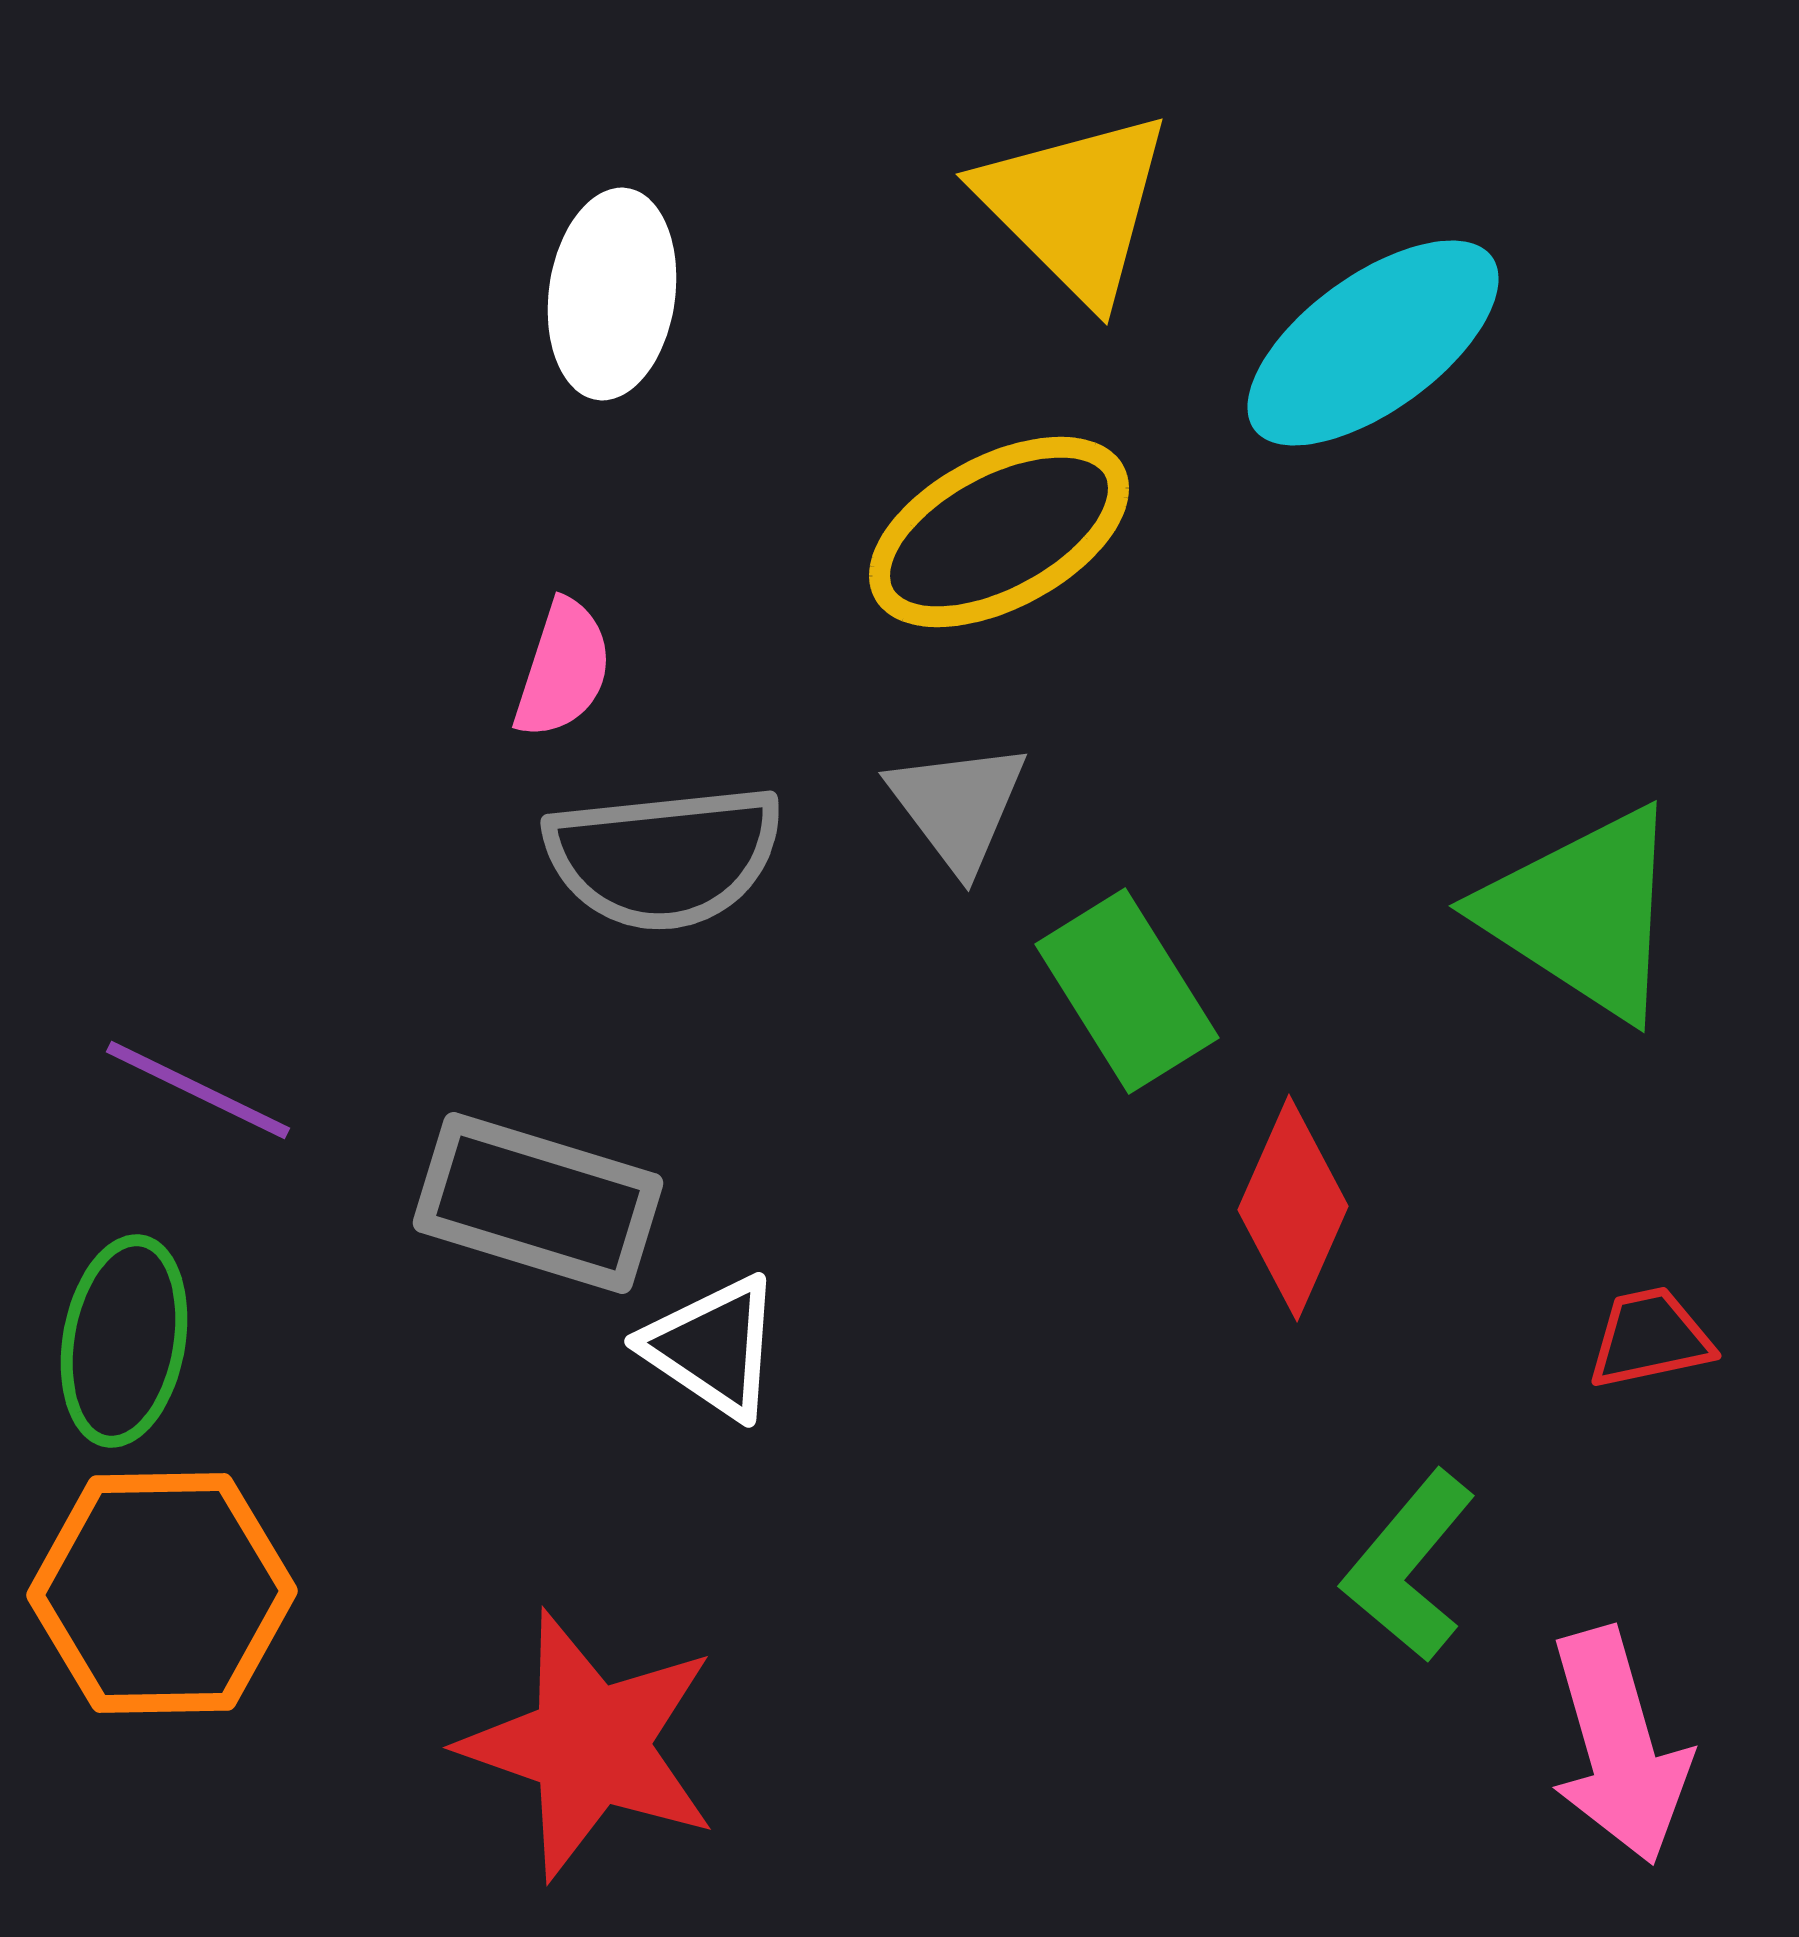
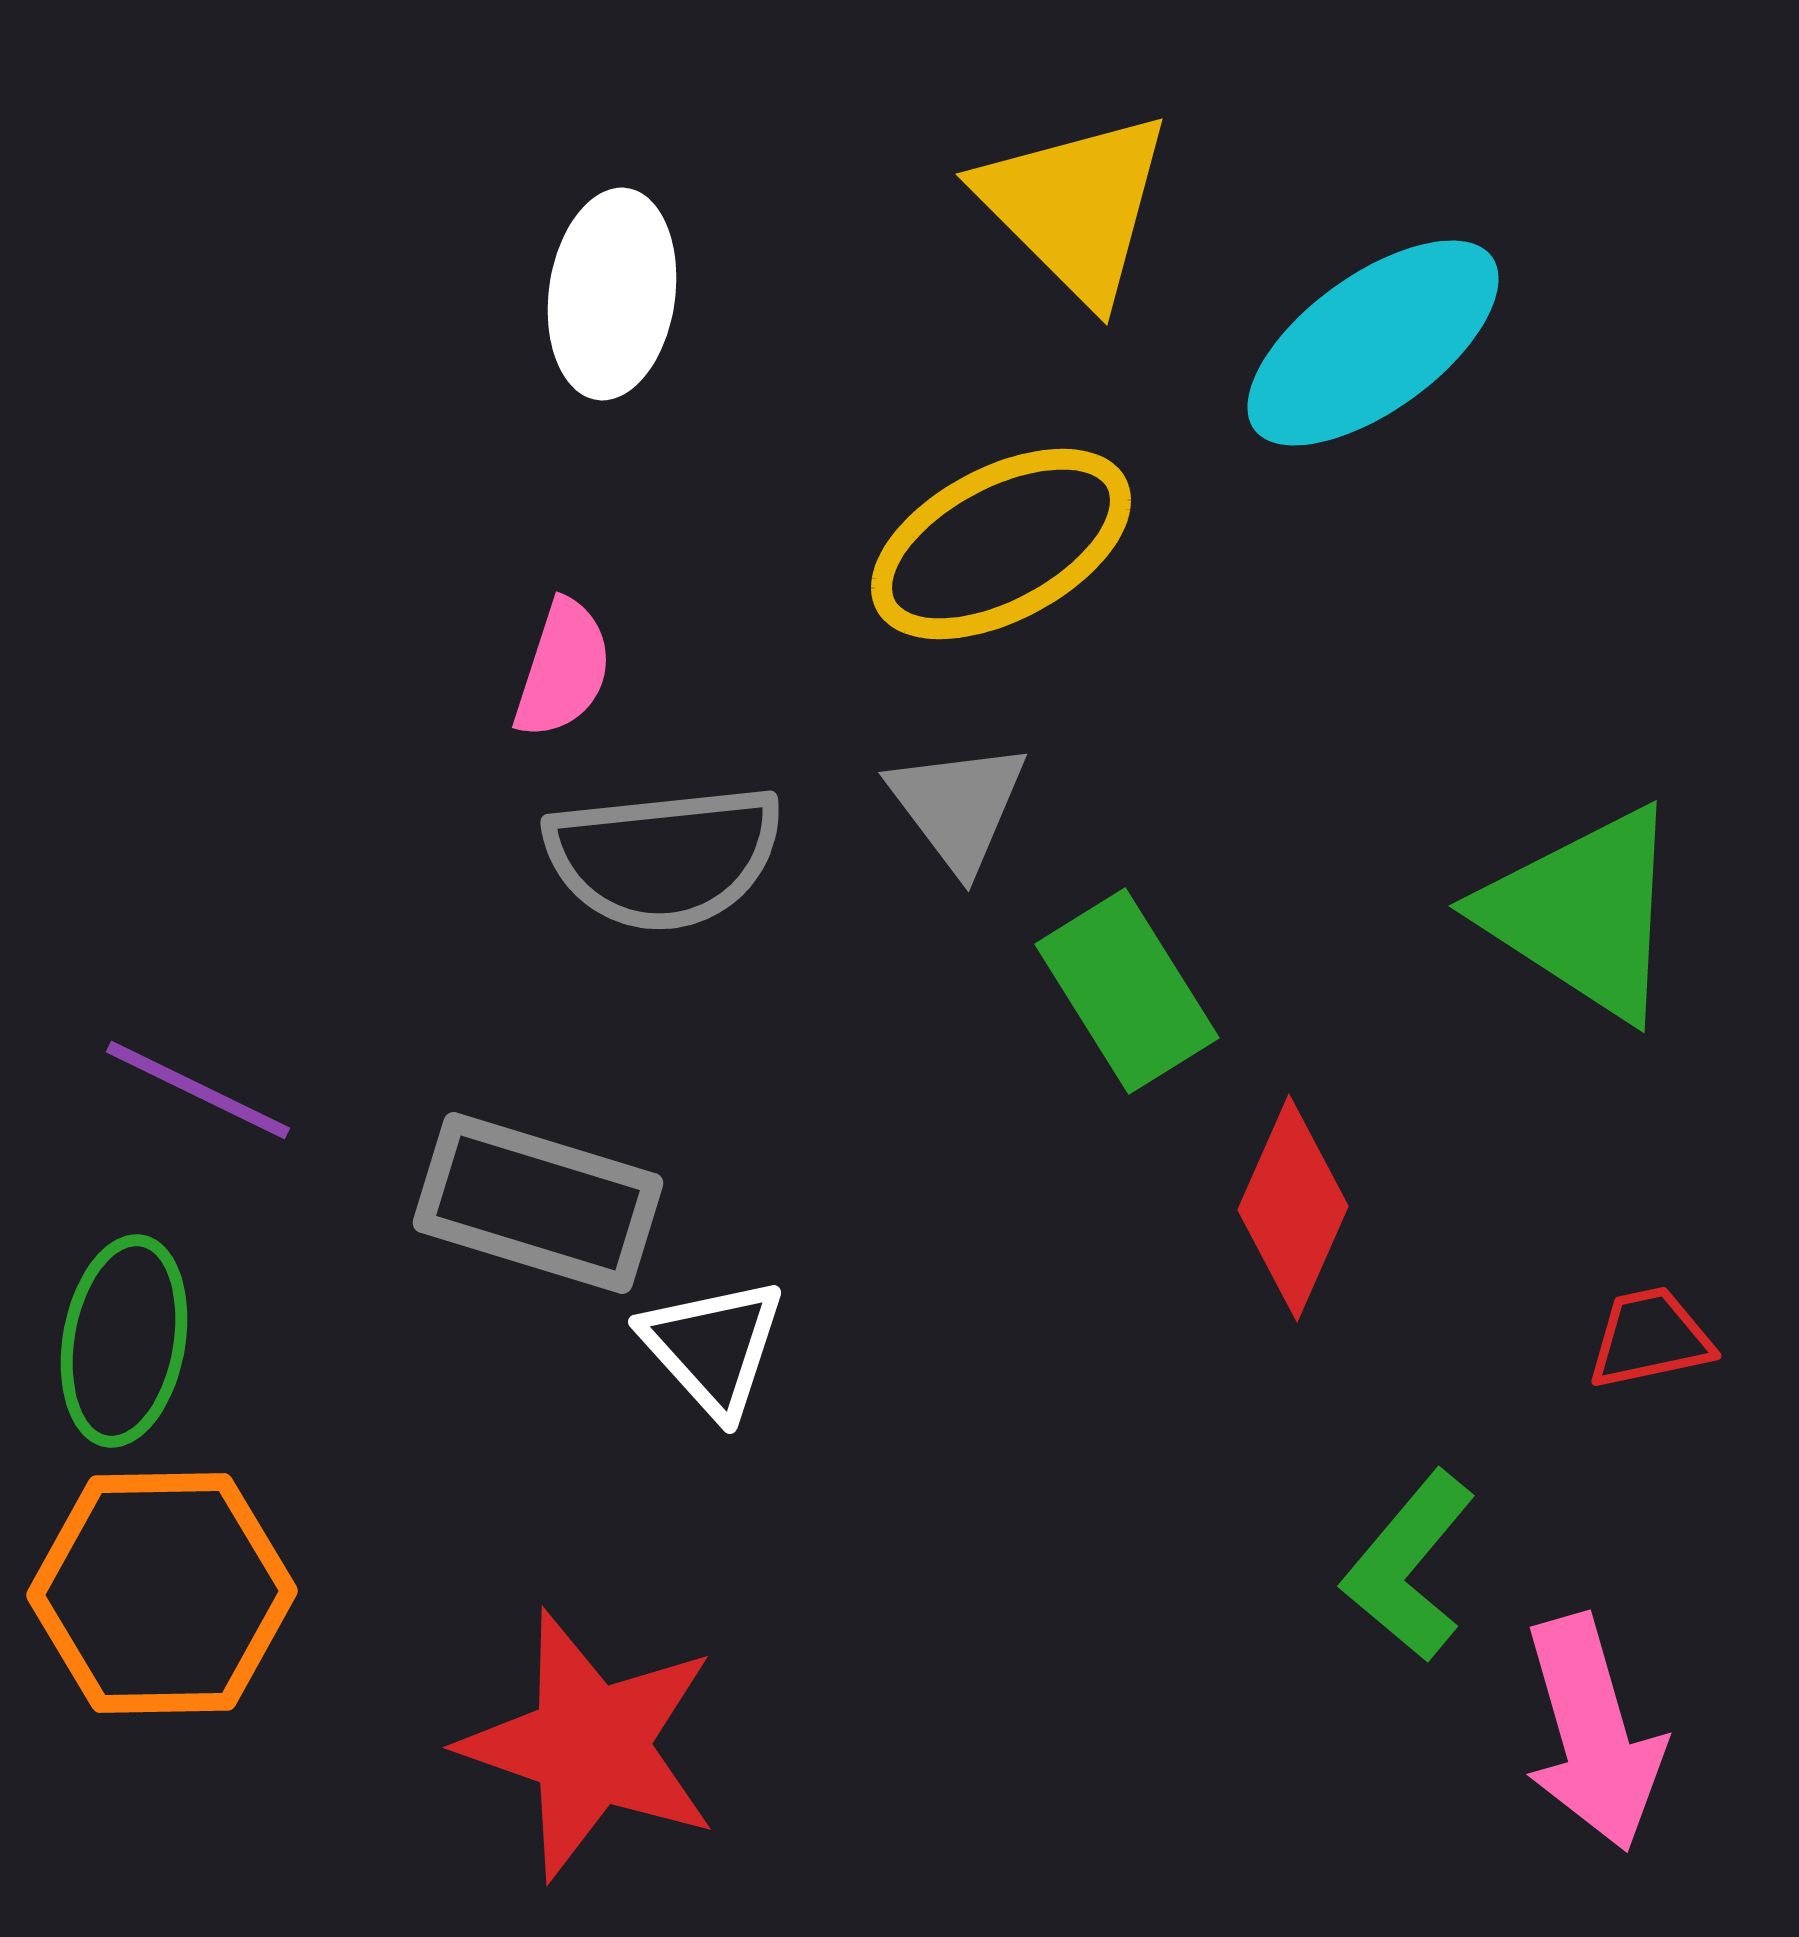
yellow ellipse: moved 2 px right, 12 px down
white triangle: rotated 14 degrees clockwise
pink arrow: moved 26 px left, 13 px up
